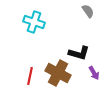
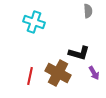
gray semicircle: rotated 32 degrees clockwise
